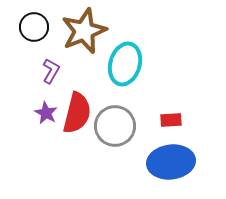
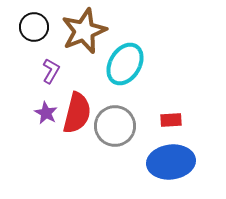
cyan ellipse: rotated 15 degrees clockwise
